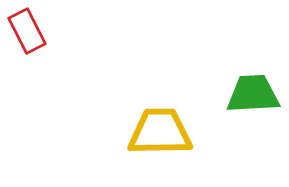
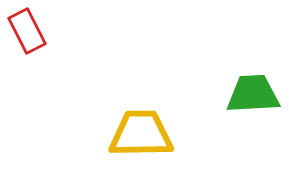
yellow trapezoid: moved 19 px left, 2 px down
